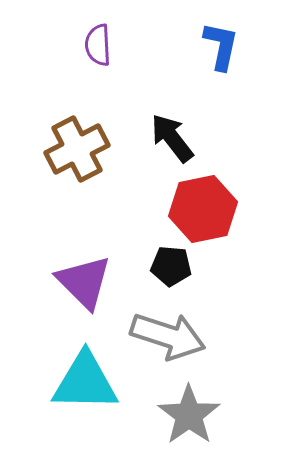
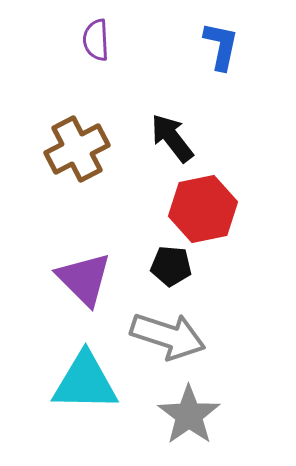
purple semicircle: moved 2 px left, 5 px up
purple triangle: moved 3 px up
